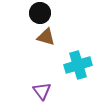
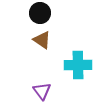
brown triangle: moved 4 px left, 3 px down; rotated 18 degrees clockwise
cyan cross: rotated 16 degrees clockwise
